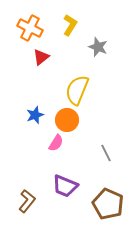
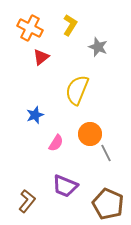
orange circle: moved 23 px right, 14 px down
